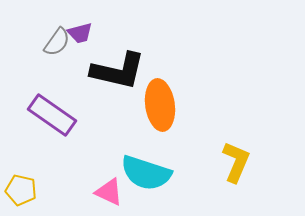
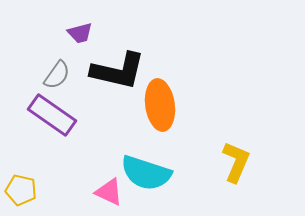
gray semicircle: moved 33 px down
